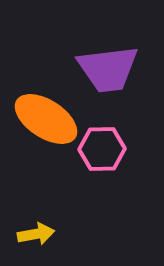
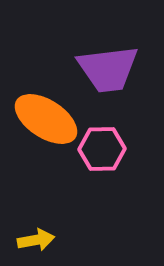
yellow arrow: moved 6 px down
